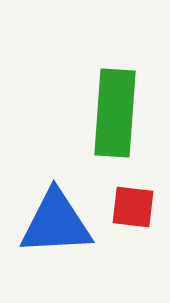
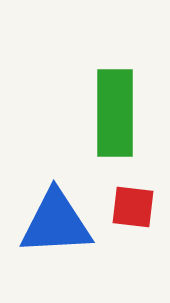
green rectangle: rotated 4 degrees counterclockwise
